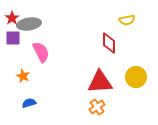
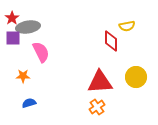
yellow semicircle: moved 6 px down
gray ellipse: moved 1 px left, 3 px down
red diamond: moved 2 px right, 2 px up
orange star: rotated 24 degrees counterclockwise
